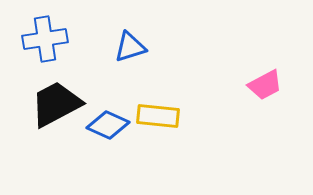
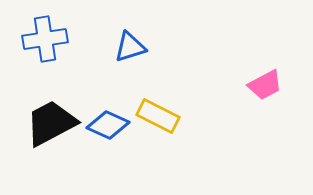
black trapezoid: moved 5 px left, 19 px down
yellow rectangle: rotated 21 degrees clockwise
